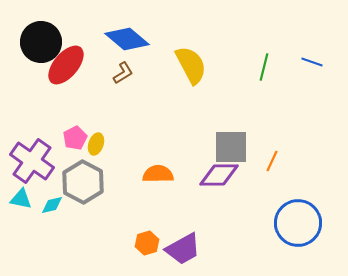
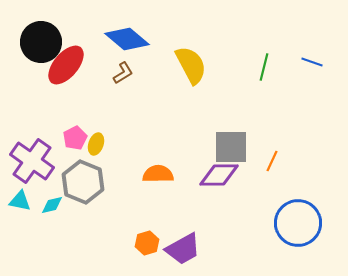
gray hexagon: rotated 6 degrees counterclockwise
cyan triangle: moved 1 px left, 2 px down
